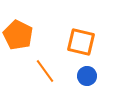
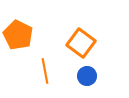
orange square: moved 1 px down; rotated 24 degrees clockwise
orange line: rotated 25 degrees clockwise
